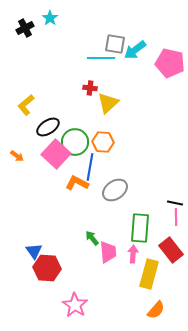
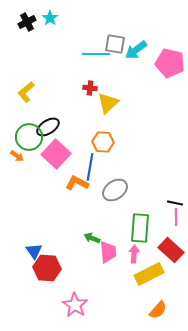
black cross: moved 2 px right, 6 px up
cyan arrow: moved 1 px right
cyan line: moved 5 px left, 4 px up
yellow L-shape: moved 13 px up
green circle: moved 46 px left, 5 px up
green arrow: rotated 28 degrees counterclockwise
red rectangle: rotated 10 degrees counterclockwise
pink arrow: moved 1 px right
yellow rectangle: rotated 48 degrees clockwise
orange semicircle: moved 2 px right
